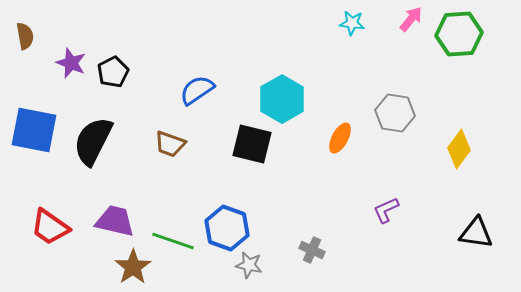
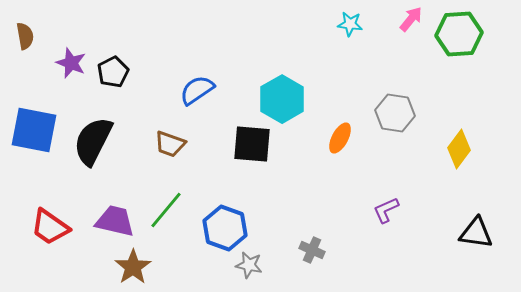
cyan star: moved 2 px left, 1 px down
black square: rotated 9 degrees counterclockwise
blue hexagon: moved 2 px left
green line: moved 7 px left, 31 px up; rotated 69 degrees counterclockwise
